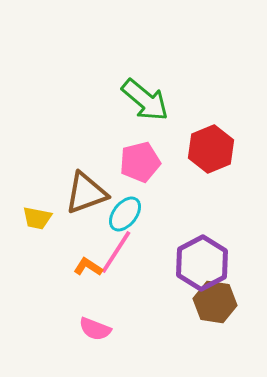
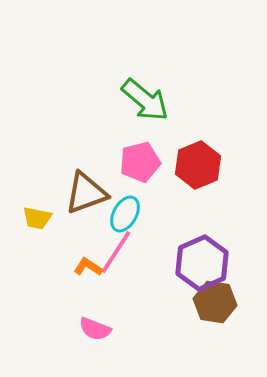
red hexagon: moved 13 px left, 16 px down
cyan ellipse: rotated 9 degrees counterclockwise
purple hexagon: rotated 4 degrees clockwise
